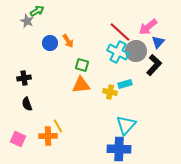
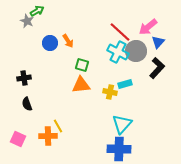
black L-shape: moved 3 px right, 3 px down
cyan triangle: moved 4 px left, 1 px up
